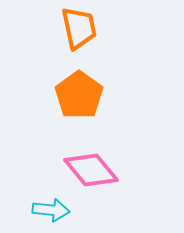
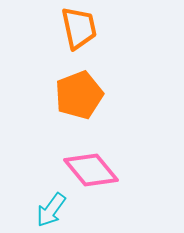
orange pentagon: rotated 15 degrees clockwise
cyan arrow: rotated 120 degrees clockwise
